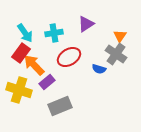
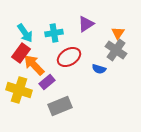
orange triangle: moved 2 px left, 3 px up
gray cross: moved 4 px up
